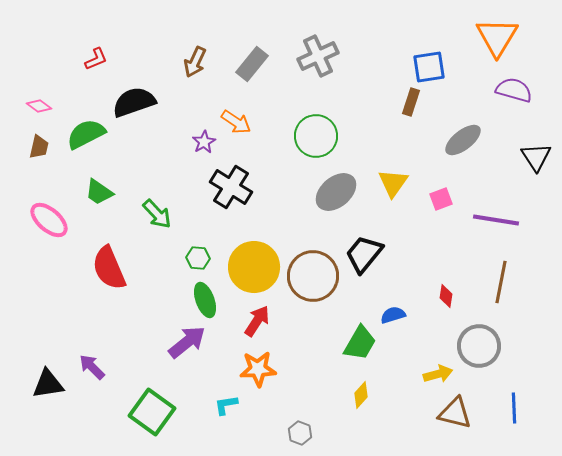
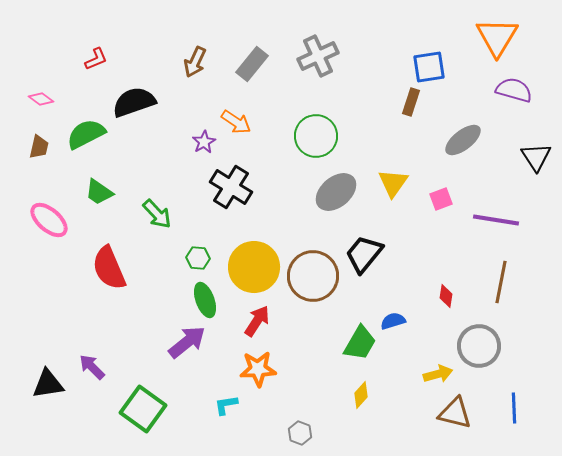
pink diamond at (39, 106): moved 2 px right, 7 px up
blue semicircle at (393, 315): moved 6 px down
green square at (152, 412): moved 9 px left, 3 px up
